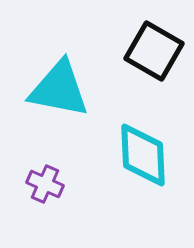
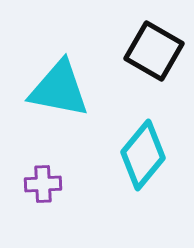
cyan diamond: rotated 42 degrees clockwise
purple cross: moved 2 px left; rotated 27 degrees counterclockwise
